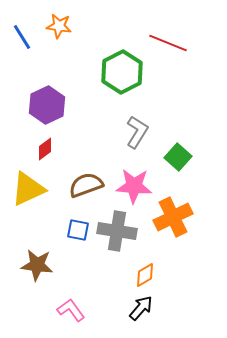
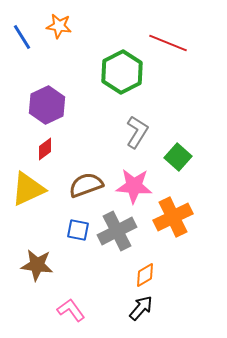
gray cross: rotated 36 degrees counterclockwise
